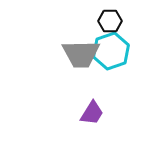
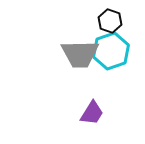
black hexagon: rotated 20 degrees clockwise
gray trapezoid: moved 1 px left
